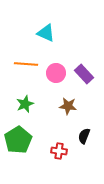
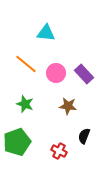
cyan triangle: rotated 18 degrees counterclockwise
orange line: rotated 35 degrees clockwise
green star: rotated 30 degrees counterclockwise
green pentagon: moved 1 px left, 2 px down; rotated 12 degrees clockwise
red cross: rotated 21 degrees clockwise
